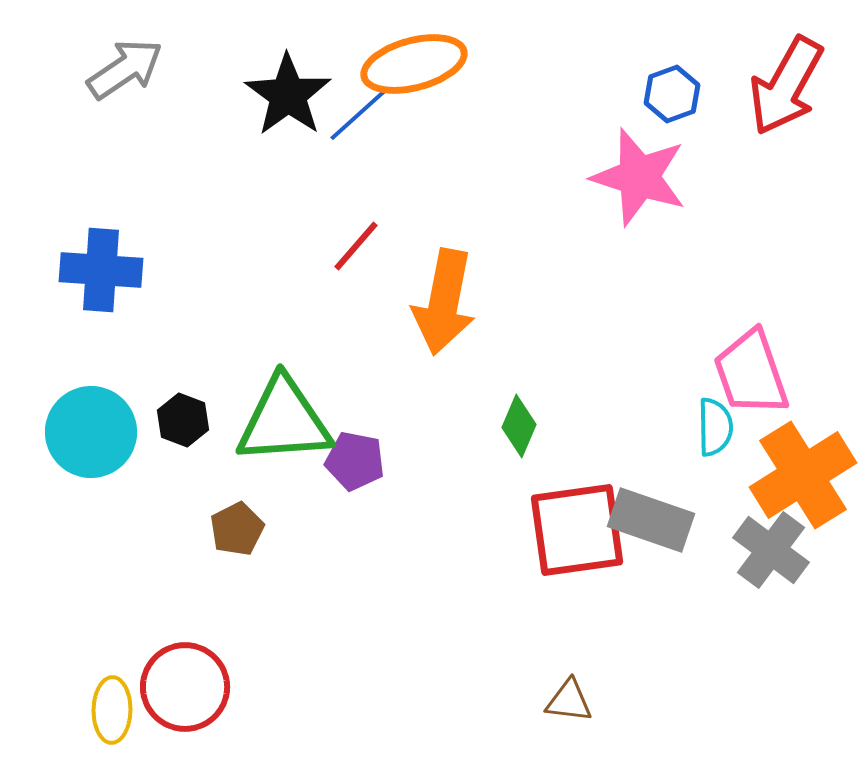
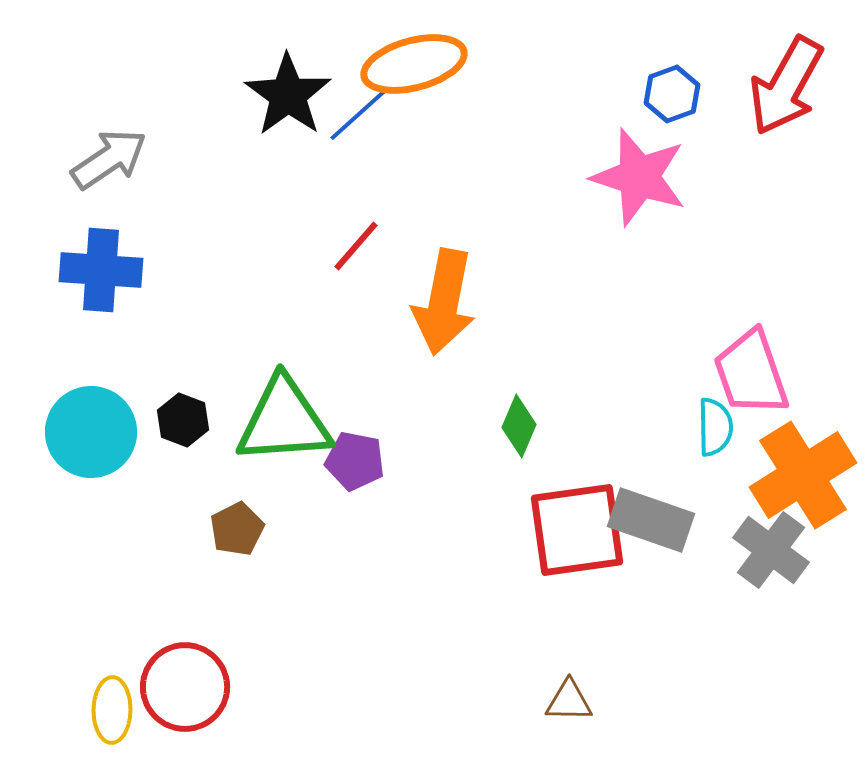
gray arrow: moved 16 px left, 90 px down
brown triangle: rotated 6 degrees counterclockwise
